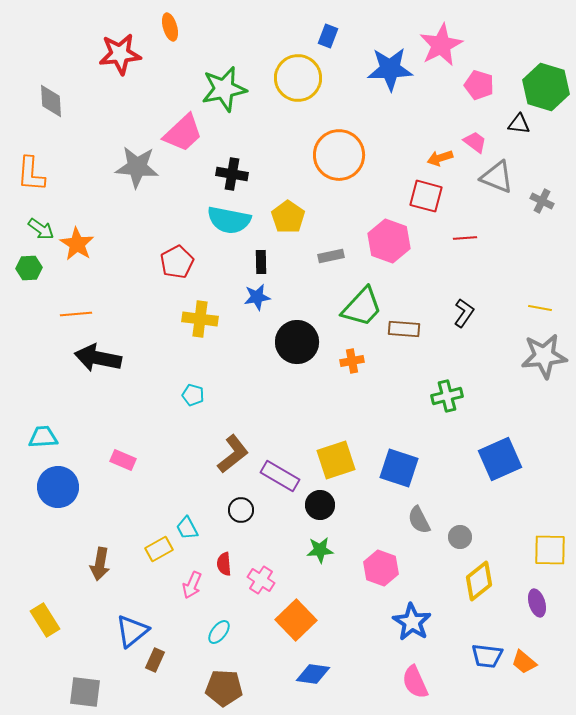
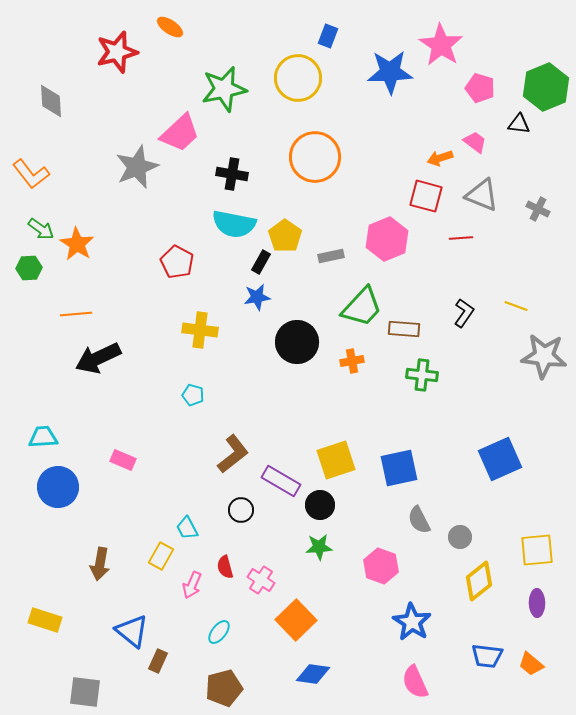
orange ellipse at (170, 27): rotated 40 degrees counterclockwise
pink star at (441, 45): rotated 12 degrees counterclockwise
red star at (120, 54): moved 3 px left, 2 px up; rotated 9 degrees counterclockwise
blue star at (390, 69): moved 3 px down
pink pentagon at (479, 85): moved 1 px right, 3 px down
green hexagon at (546, 87): rotated 21 degrees clockwise
pink trapezoid at (183, 133): moved 3 px left
orange circle at (339, 155): moved 24 px left, 2 px down
gray star at (137, 167): rotated 27 degrees counterclockwise
orange L-shape at (31, 174): rotated 42 degrees counterclockwise
gray triangle at (497, 177): moved 15 px left, 18 px down
gray cross at (542, 201): moved 4 px left, 8 px down
yellow pentagon at (288, 217): moved 3 px left, 19 px down
cyan semicircle at (229, 220): moved 5 px right, 4 px down
red line at (465, 238): moved 4 px left
pink hexagon at (389, 241): moved 2 px left, 2 px up; rotated 18 degrees clockwise
red pentagon at (177, 262): rotated 16 degrees counterclockwise
black rectangle at (261, 262): rotated 30 degrees clockwise
yellow line at (540, 308): moved 24 px left, 2 px up; rotated 10 degrees clockwise
yellow cross at (200, 319): moved 11 px down
gray star at (544, 356): rotated 12 degrees clockwise
black arrow at (98, 358): rotated 36 degrees counterclockwise
green cross at (447, 396): moved 25 px left, 21 px up; rotated 20 degrees clockwise
blue square at (399, 468): rotated 30 degrees counterclockwise
purple rectangle at (280, 476): moved 1 px right, 5 px down
yellow rectangle at (159, 549): moved 2 px right, 7 px down; rotated 32 degrees counterclockwise
green star at (320, 550): moved 1 px left, 3 px up
yellow square at (550, 550): moved 13 px left; rotated 6 degrees counterclockwise
red semicircle at (224, 564): moved 1 px right, 3 px down; rotated 10 degrees counterclockwise
pink hexagon at (381, 568): moved 2 px up
purple ellipse at (537, 603): rotated 16 degrees clockwise
yellow rectangle at (45, 620): rotated 40 degrees counterclockwise
blue triangle at (132, 631): rotated 42 degrees counterclockwise
brown rectangle at (155, 660): moved 3 px right, 1 px down
orange trapezoid at (524, 662): moved 7 px right, 2 px down
brown pentagon at (224, 688): rotated 18 degrees counterclockwise
